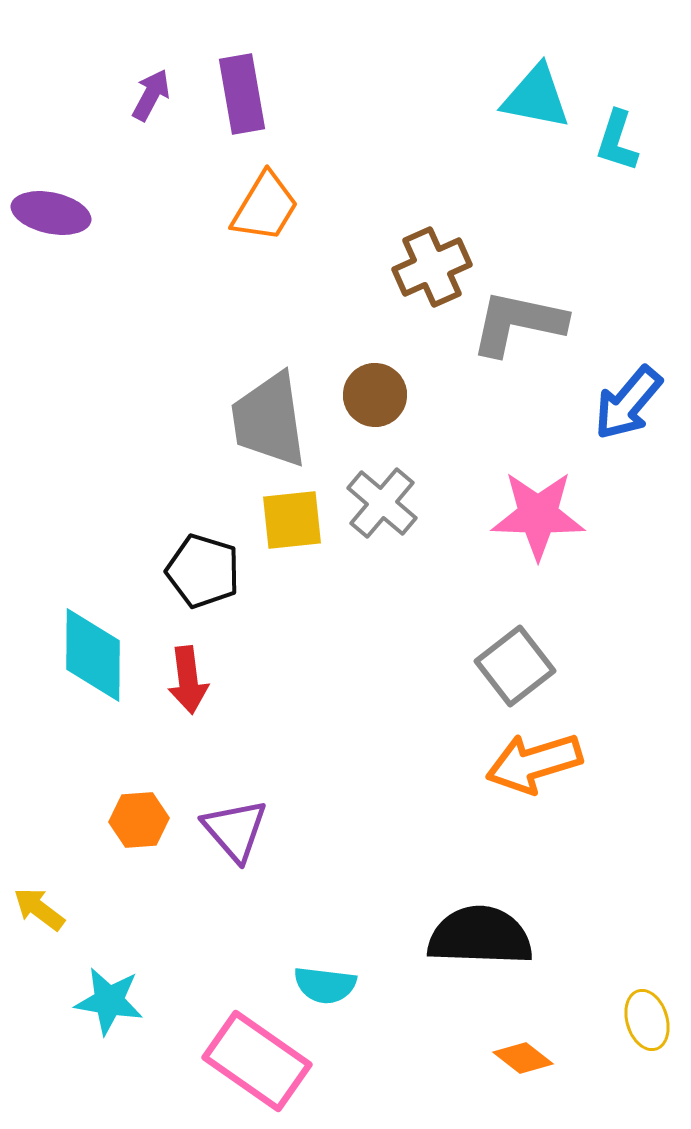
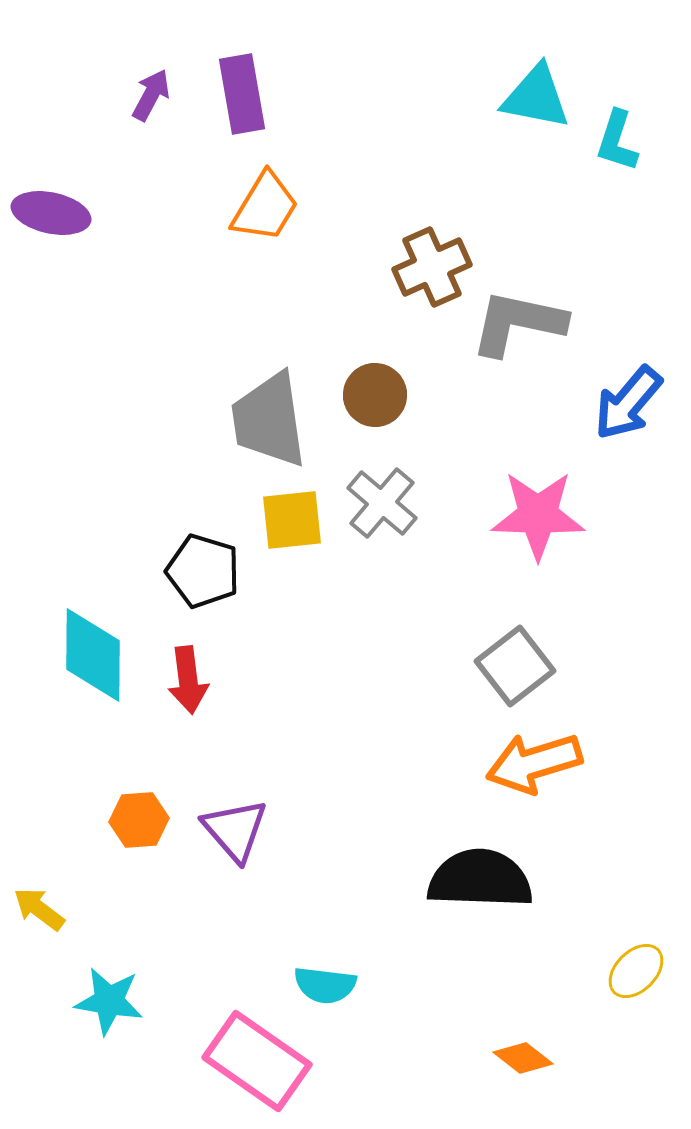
black semicircle: moved 57 px up
yellow ellipse: moved 11 px left, 49 px up; rotated 62 degrees clockwise
